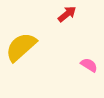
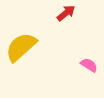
red arrow: moved 1 px left, 1 px up
